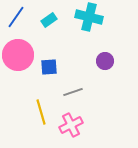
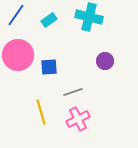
blue line: moved 2 px up
pink cross: moved 7 px right, 6 px up
